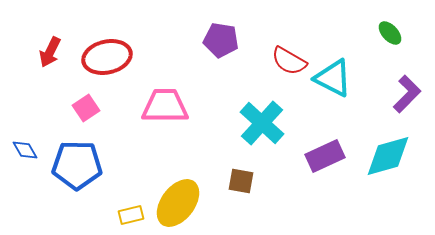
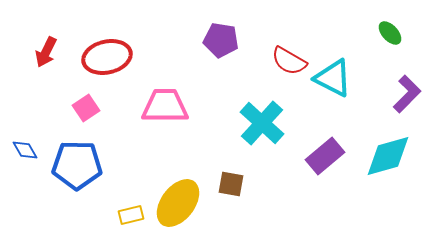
red arrow: moved 4 px left
purple rectangle: rotated 15 degrees counterclockwise
brown square: moved 10 px left, 3 px down
